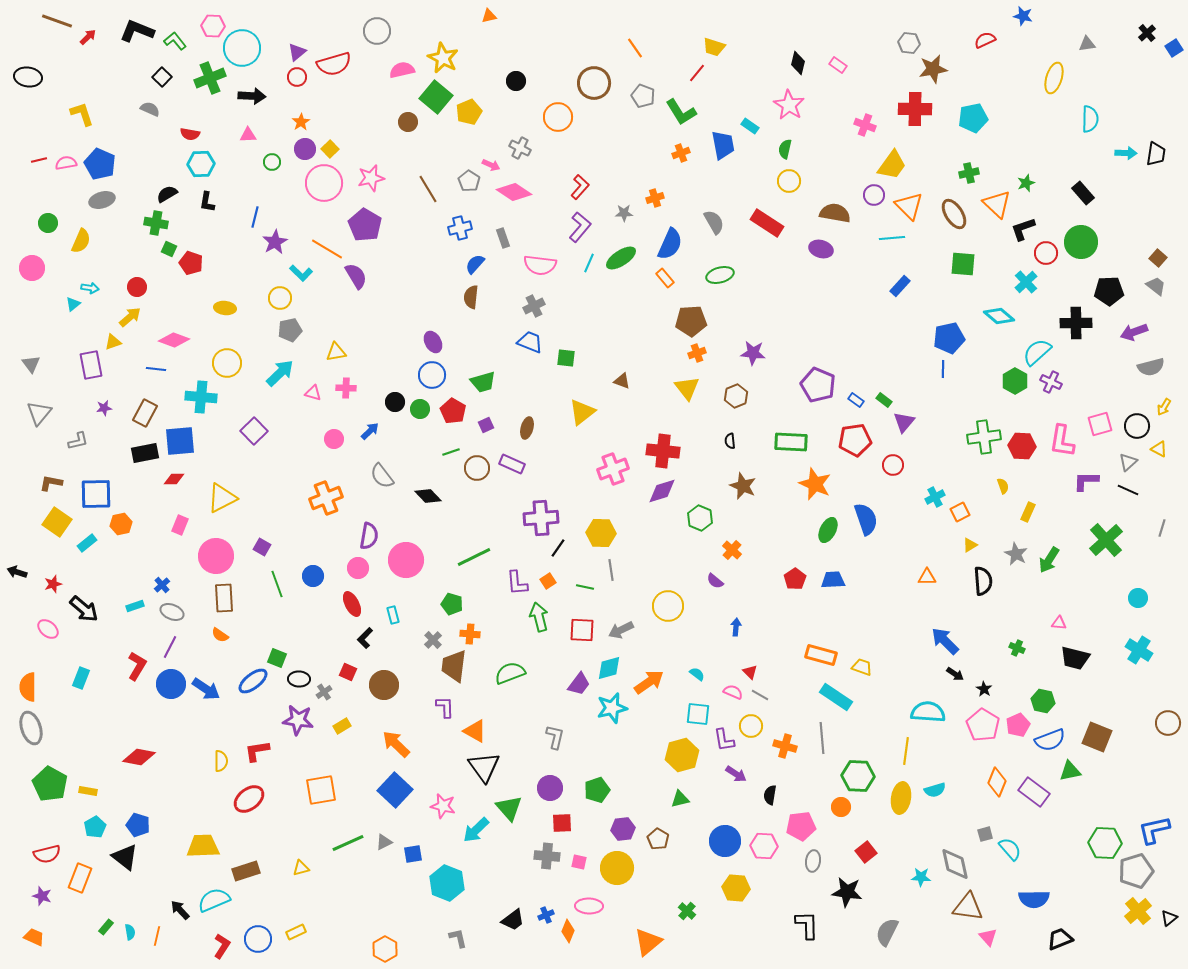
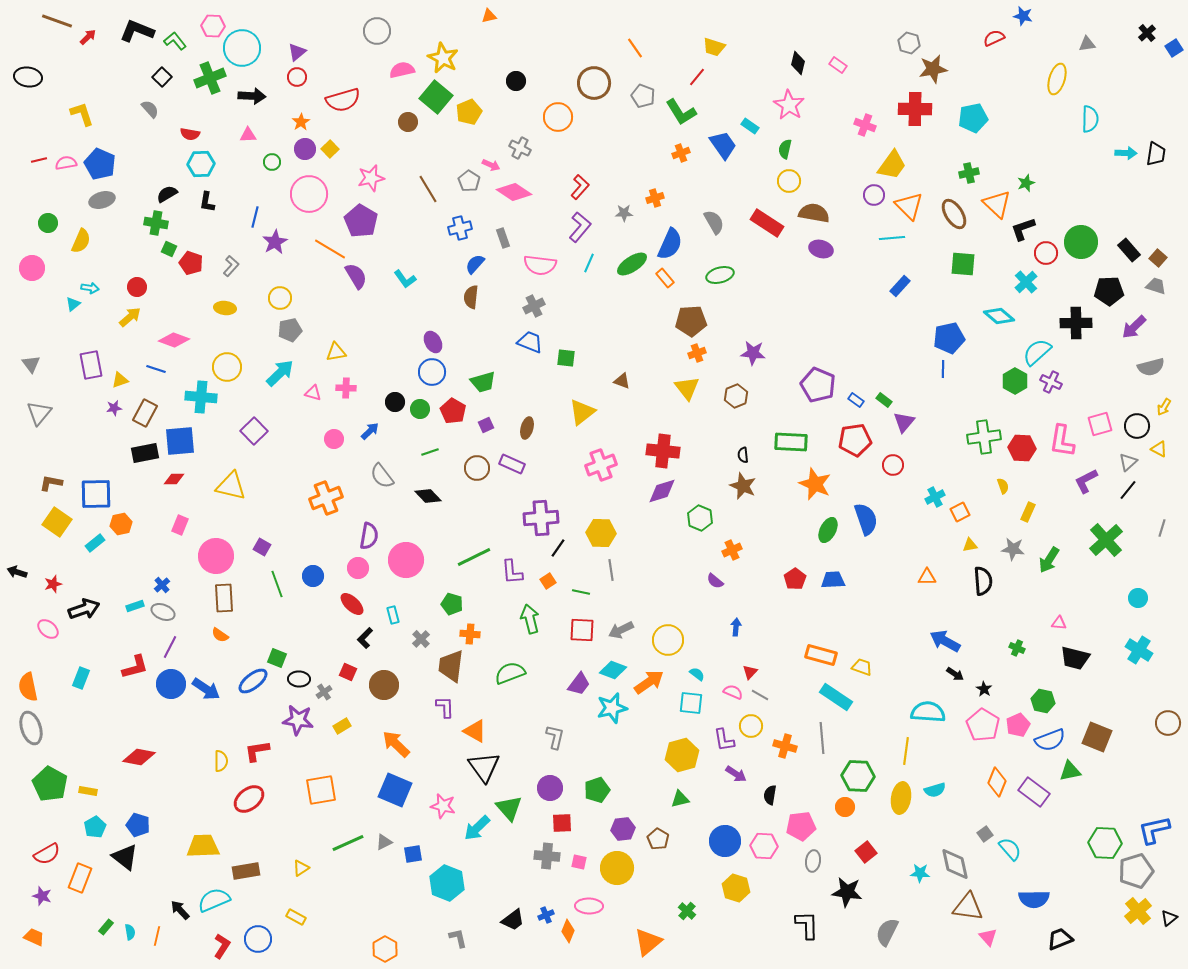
red semicircle at (985, 40): moved 9 px right, 2 px up
gray hexagon at (909, 43): rotated 10 degrees clockwise
red semicircle at (334, 64): moved 9 px right, 36 px down
red line at (697, 73): moved 4 px down
yellow ellipse at (1054, 78): moved 3 px right, 1 px down
gray semicircle at (150, 109): rotated 24 degrees clockwise
blue trapezoid at (723, 145): rotated 24 degrees counterclockwise
pink circle at (324, 183): moved 15 px left, 11 px down
black rectangle at (1083, 193): moved 46 px right, 57 px down
brown semicircle at (835, 213): moved 21 px left
purple pentagon at (365, 225): moved 4 px left, 4 px up
orange line at (327, 249): moved 3 px right
green ellipse at (621, 258): moved 11 px right, 6 px down
cyan L-shape at (301, 273): moved 104 px right, 6 px down; rotated 10 degrees clockwise
gray trapezoid at (1156, 286): rotated 20 degrees counterclockwise
purple arrow at (1134, 332): moved 5 px up; rotated 24 degrees counterclockwise
yellow triangle at (113, 342): moved 7 px right, 38 px down
yellow circle at (227, 363): moved 4 px down
blue line at (156, 369): rotated 12 degrees clockwise
blue circle at (432, 375): moved 3 px up
purple star at (104, 408): moved 10 px right
gray L-shape at (78, 441): moved 153 px right, 175 px up; rotated 35 degrees counterclockwise
black semicircle at (730, 441): moved 13 px right, 14 px down
red hexagon at (1022, 446): moved 2 px down
green line at (451, 452): moved 21 px left
pink cross at (613, 469): moved 12 px left, 4 px up
purple L-shape at (1086, 481): rotated 28 degrees counterclockwise
black line at (1128, 490): rotated 75 degrees counterclockwise
yellow triangle at (222, 498): moved 9 px right, 12 px up; rotated 40 degrees clockwise
cyan rectangle at (87, 543): moved 8 px right
yellow triangle at (970, 545): rotated 21 degrees clockwise
orange cross at (732, 550): rotated 24 degrees clockwise
gray star at (1016, 554): moved 3 px left, 5 px up; rotated 20 degrees counterclockwise
purple L-shape at (517, 583): moved 5 px left, 11 px up
green line at (585, 587): moved 4 px left, 5 px down
red ellipse at (352, 604): rotated 20 degrees counterclockwise
yellow circle at (668, 606): moved 34 px down
black arrow at (84, 609): rotated 60 degrees counterclockwise
gray ellipse at (172, 612): moved 9 px left
green arrow at (539, 617): moved 9 px left, 2 px down
gray cross at (433, 640): moved 12 px left, 1 px up
blue arrow at (945, 641): rotated 16 degrees counterclockwise
red L-shape at (137, 666): moved 2 px left, 1 px down; rotated 44 degrees clockwise
brown trapezoid at (454, 666): moved 3 px left
cyan diamond at (609, 668): moved 4 px right, 2 px down; rotated 36 degrees clockwise
red triangle at (750, 672): rotated 28 degrees clockwise
orange semicircle at (28, 687): rotated 12 degrees counterclockwise
cyan square at (698, 714): moved 7 px left, 11 px up
blue square at (395, 790): rotated 20 degrees counterclockwise
orange circle at (841, 807): moved 4 px right
cyan arrow at (476, 830): moved 1 px right, 2 px up
gray square at (985, 834): rotated 21 degrees counterclockwise
red semicircle at (47, 854): rotated 16 degrees counterclockwise
yellow triangle at (301, 868): rotated 18 degrees counterclockwise
brown rectangle at (246, 871): rotated 8 degrees clockwise
cyan star at (921, 877): moved 1 px left, 4 px up
yellow hexagon at (736, 888): rotated 12 degrees clockwise
yellow rectangle at (296, 932): moved 15 px up; rotated 54 degrees clockwise
